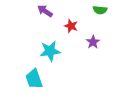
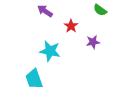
green semicircle: rotated 32 degrees clockwise
red star: rotated 16 degrees clockwise
purple star: rotated 24 degrees clockwise
cyan star: rotated 20 degrees clockwise
